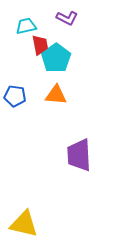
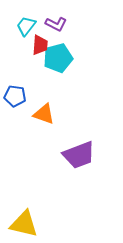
purple L-shape: moved 11 px left, 6 px down
cyan trapezoid: rotated 40 degrees counterclockwise
red trapezoid: rotated 15 degrees clockwise
cyan pentagon: moved 2 px right; rotated 20 degrees clockwise
orange triangle: moved 12 px left, 19 px down; rotated 15 degrees clockwise
purple trapezoid: rotated 108 degrees counterclockwise
